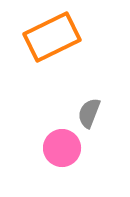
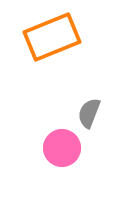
orange rectangle: rotated 4 degrees clockwise
